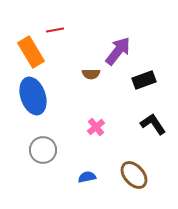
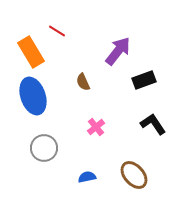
red line: moved 2 px right, 1 px down; rotated 42 degrees clockwise
brown semicircle: moved 8 px left, 8 px down; rotated 66 degrees clockwise
gray circle: moved 1 px right, 2 px up
